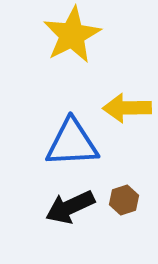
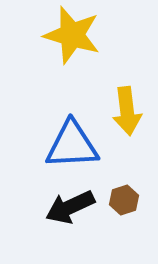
yellow star: rotated 28 degrees counterclockwise
yellow arrow: moved 3 px down; rotated 96 degrees counterclockwise
blue triangle: moved 2 px down
